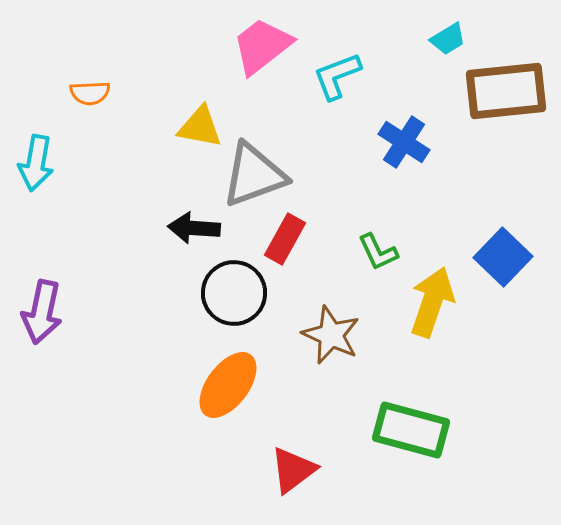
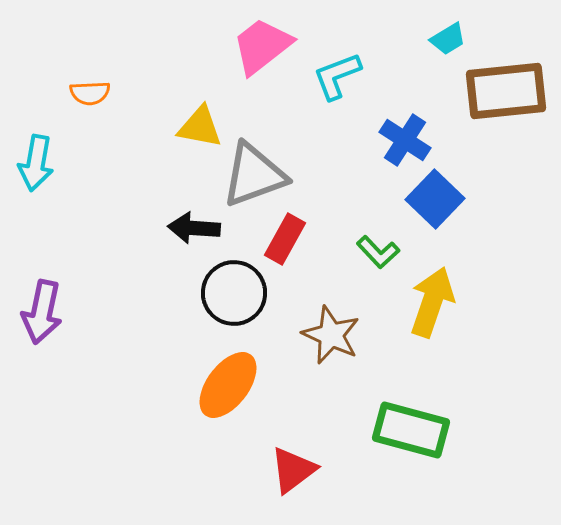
blue cross: moved 1 px right, 2 px up
green L-shape: rotated 18 degrees counterclockwise
blue square: moved 68 px left, 58 px up
